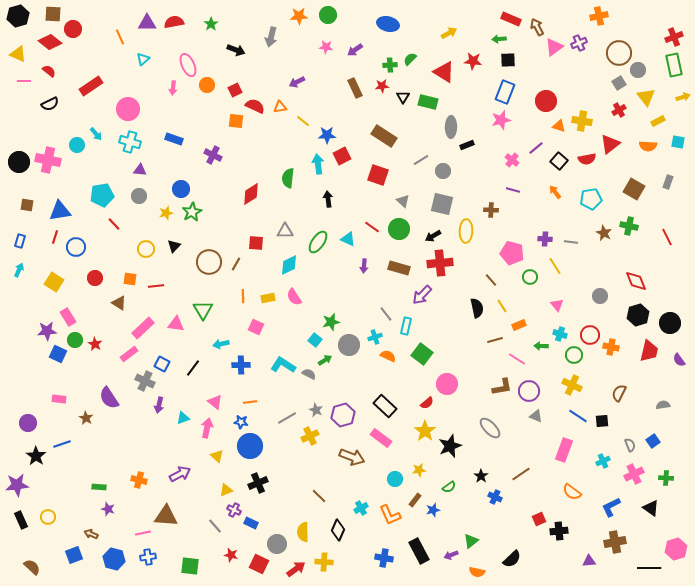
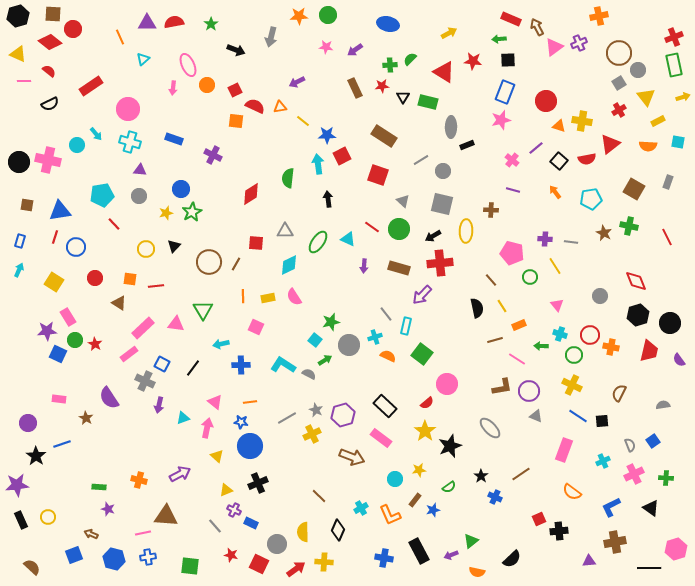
yellow cross at (310, 436): moved 2 px right, 2 px up
